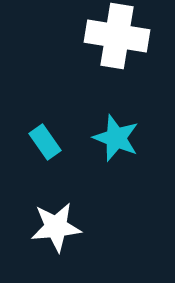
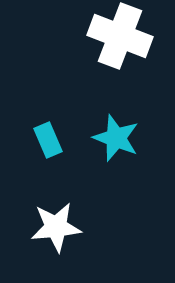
white cross: moved 3 px right; rotated 12 degrees clockwise
cyan rectangle: moved 3 px right, 2 px up; rotated 12 degrees clockwise
